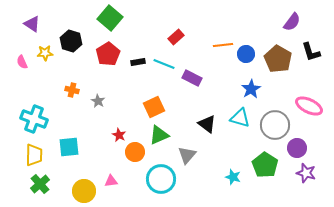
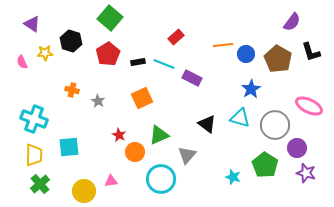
orange square: moved 12 px left, 9 px up
